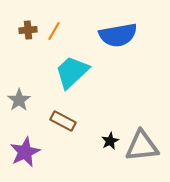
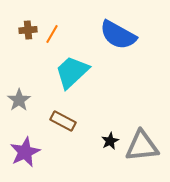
orange line: moved 2 px left, 3 px down
blue semicircle: rotated 39 degrees clockwise
